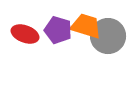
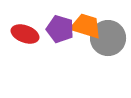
purple pentagon: moved 2 px right, 1 px up
gray circle: moved 2 px down
